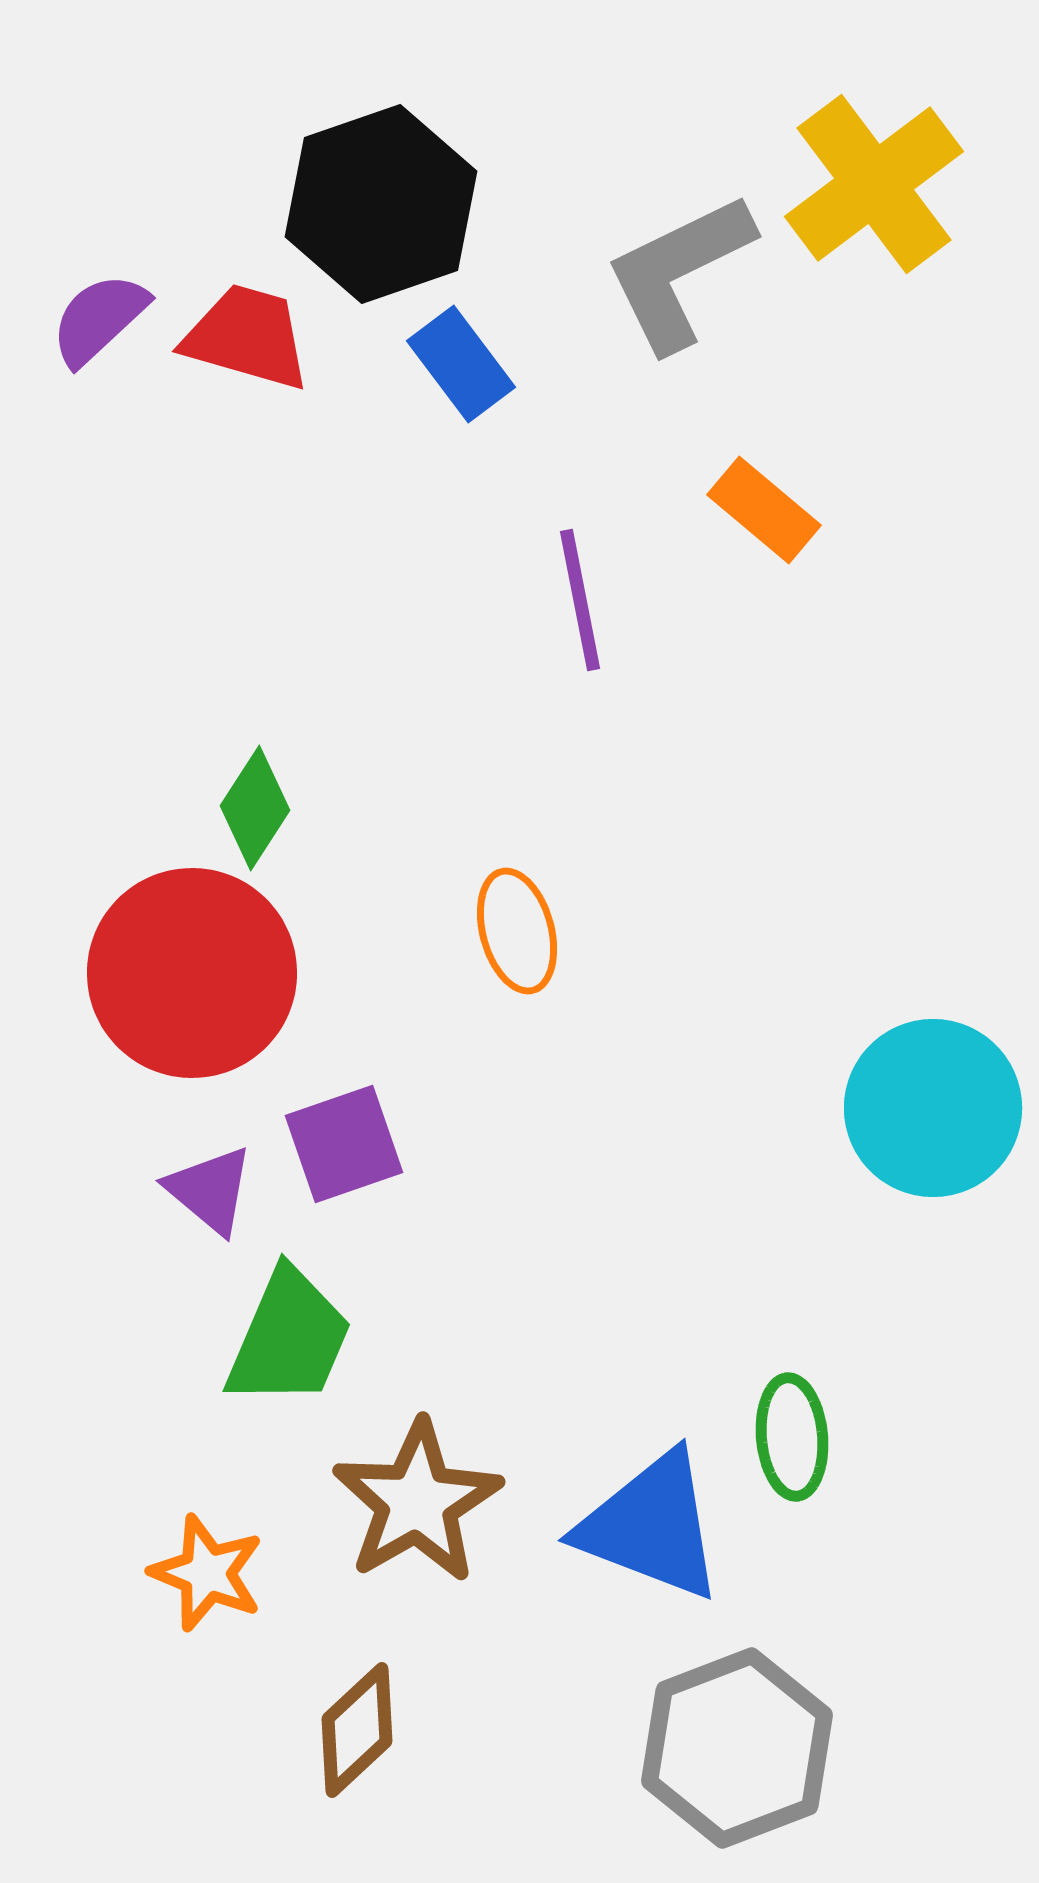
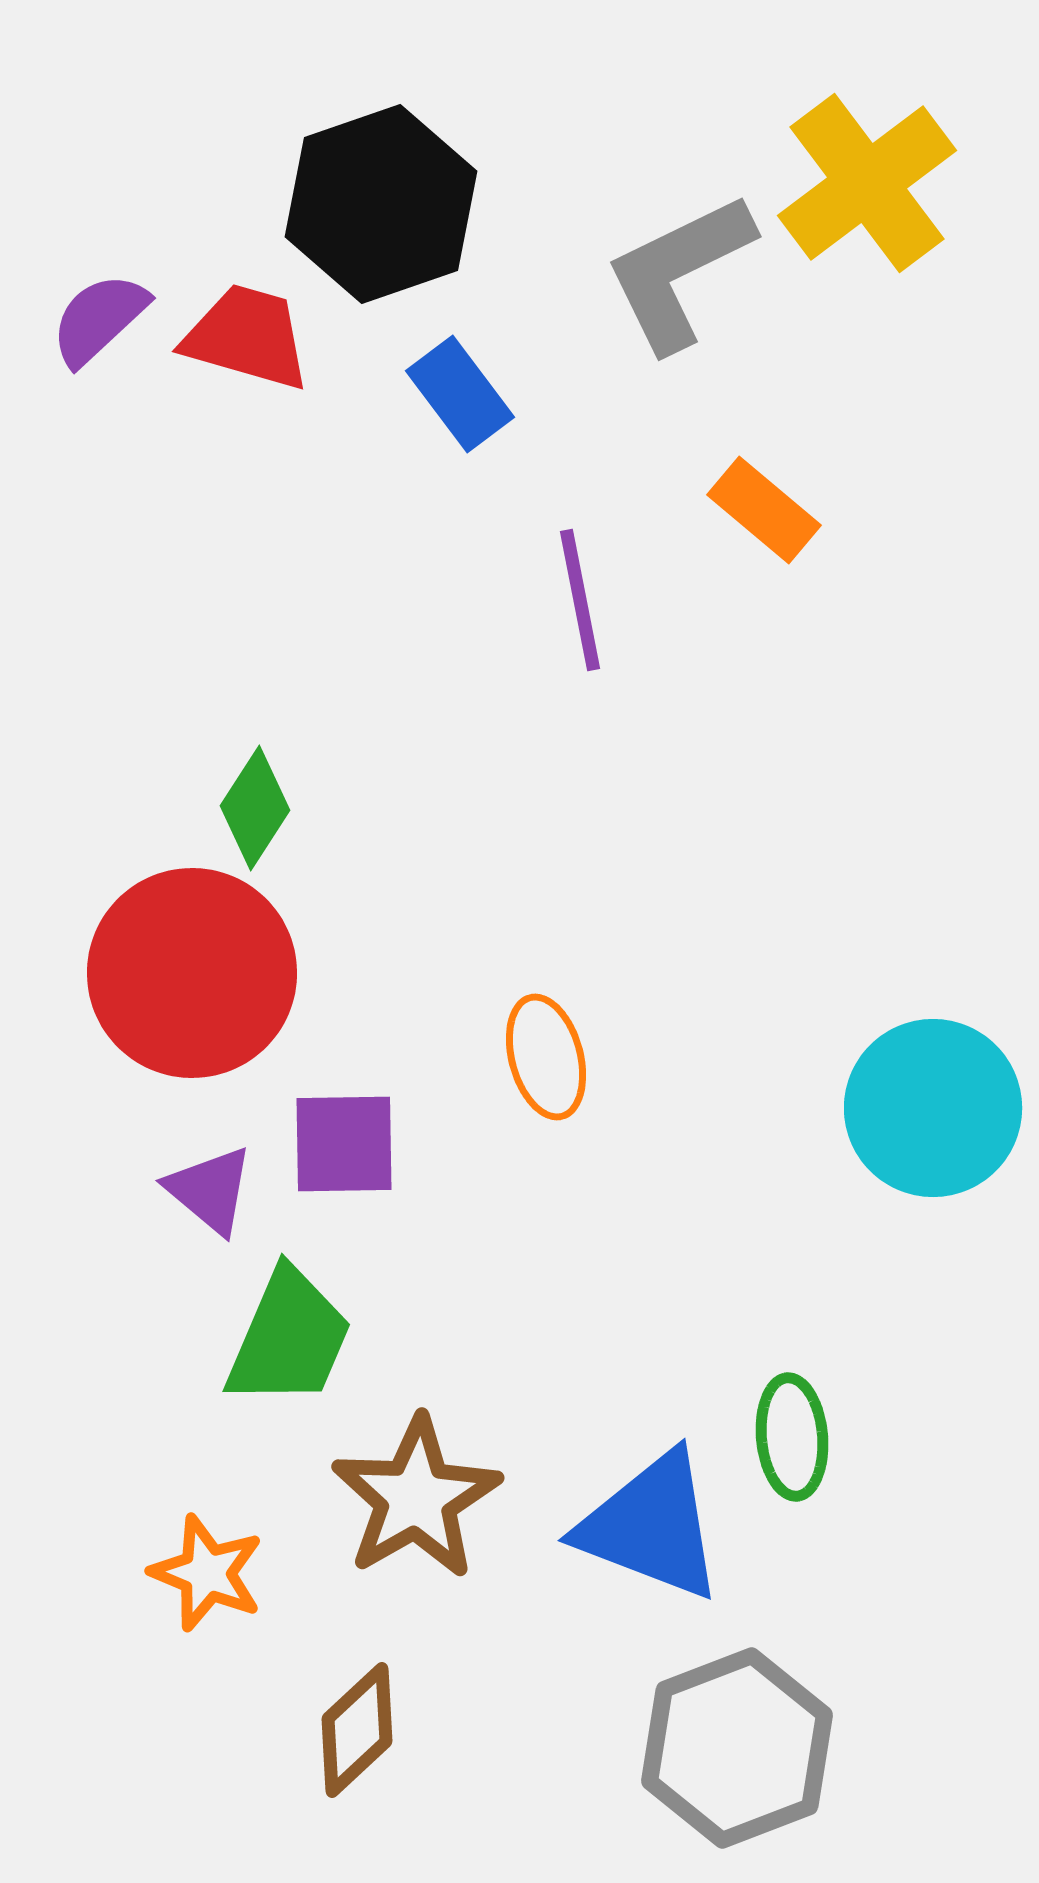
yellow cross: moved 7 px left, 1 px up
blue rectangle: moved 1 px left, 30 px down
orange ellipse: moved 29 px right, 126 px down
purple square: rotated 18 degrees clockwise
brown star: moved 1 px left, 4 px up
